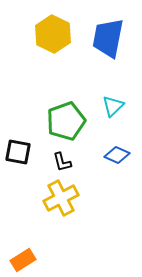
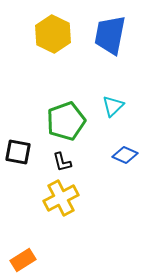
blue trapezoid: moved 2 px right, 3 px up
blue diamond: moved 8 px right
